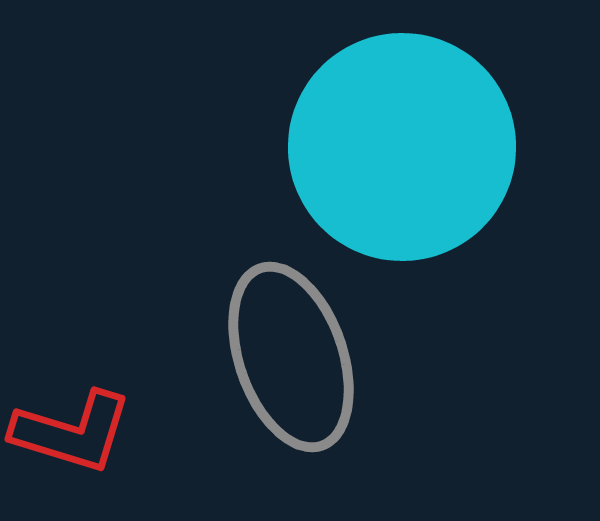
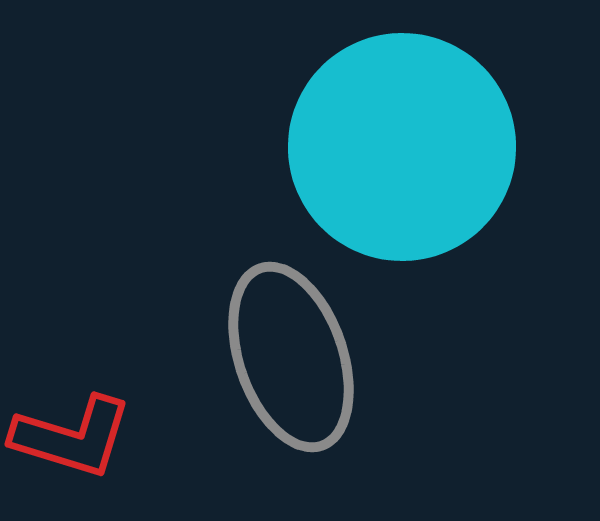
red L-shape: moved 5 px down
